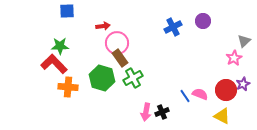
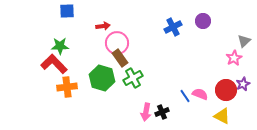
orange cross: moved 1 px left; rotated 12 degrees counterclockwise
